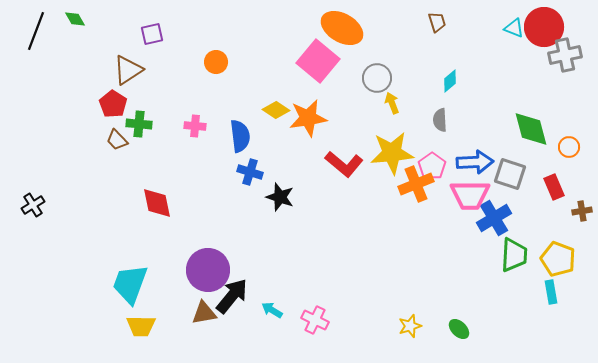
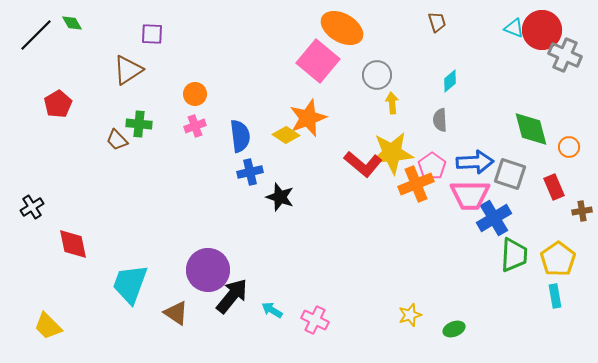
green diamond at (75, 19): moved 3 px left, 4 px down
red circle at (544, 27): moved 2 px left, 3 px down
black line at (36, 31): moved 4 px down; rotated 24 degrees clockwise
purple square at (152, 34): rotated 15 degrees clockwise
gray cross at (565, 55): rotated 36 degrees clockwise
orange circle at (216, 62): moved 21 px left, 32 px down
gray circle at (377, 78): moved 3 px up
yellow arrow at (392, 103): rotated 15 degrees clockwise
red pentagon at (113, 104): moved 55 px left; rotated 8 degrees clockwise
yellow diamond at (276, 110): moved 10 px right, 25 px down
orange star at (308, 118): rotated 12 degrees counterclockwise
pink cross at (195, 126): rotated 25 degrees counterclockwise
red L-shape at (344, 164): moved 19 px right
blue cross at (250, 172): rotated 30 degrees counterclockwise
red diamond at (157, 203): moved 84 px left, 41 px down
black cross at (33, 205): moved 1 px left, 2 px down
yellow pentagon at (558, 259): rotated 16 degrees clockwise
cyan rectangle at (551, 292): moved 4 px right, 4 px down
brown triangle at (204, 313): moved 28 px left; rotated 44 degrees clockwise
yellow trapezoid at (141, 326): moved 93 px left; rotated 44 degrees clockwise
yellow star at (410, 326): moved 11 px up
green ellipse at (459, 329): moved 5 px left; rotated 65 degrees counterclockwise
